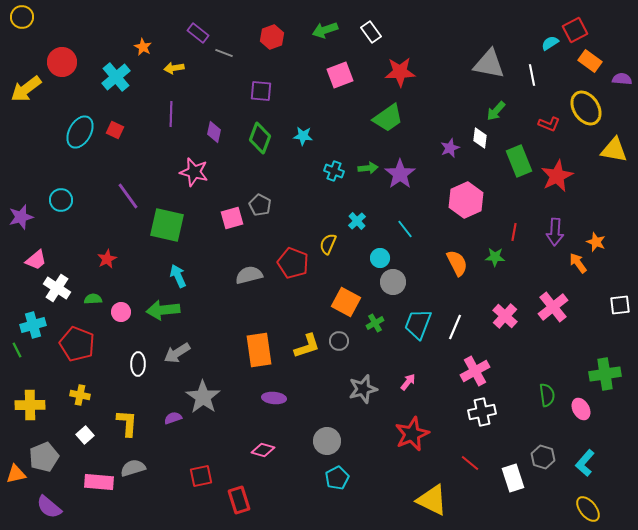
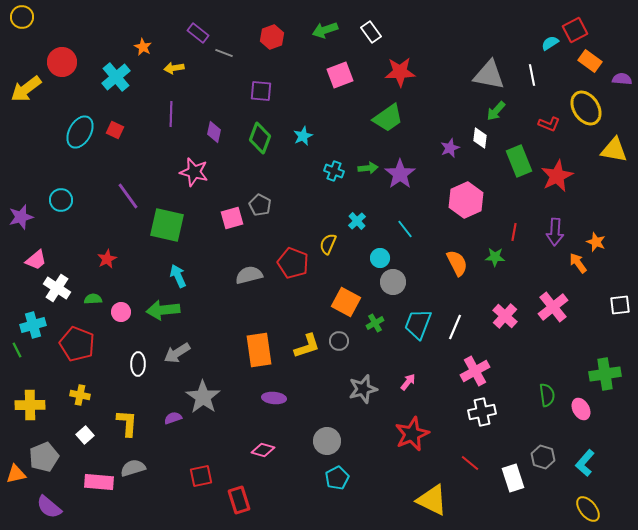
gray triangle at (489, 64): moved 11 px down
cyan star at (303, 136): rotated 30 degrees counterclockwise
